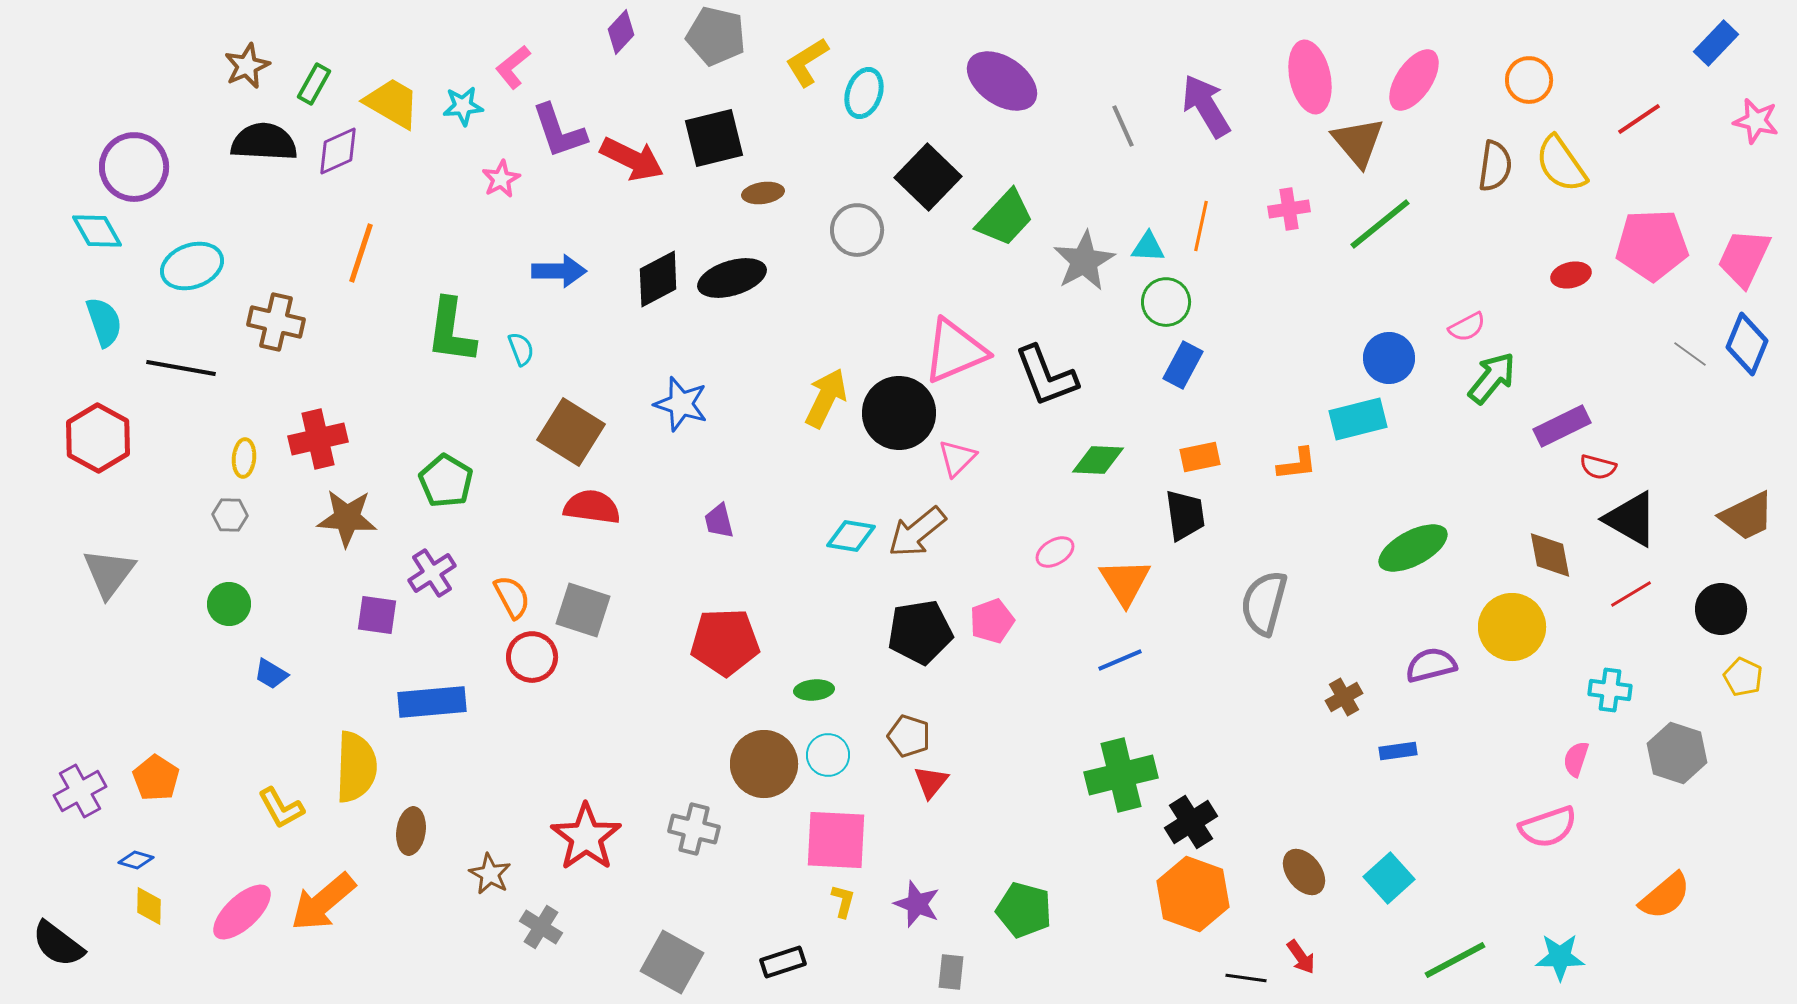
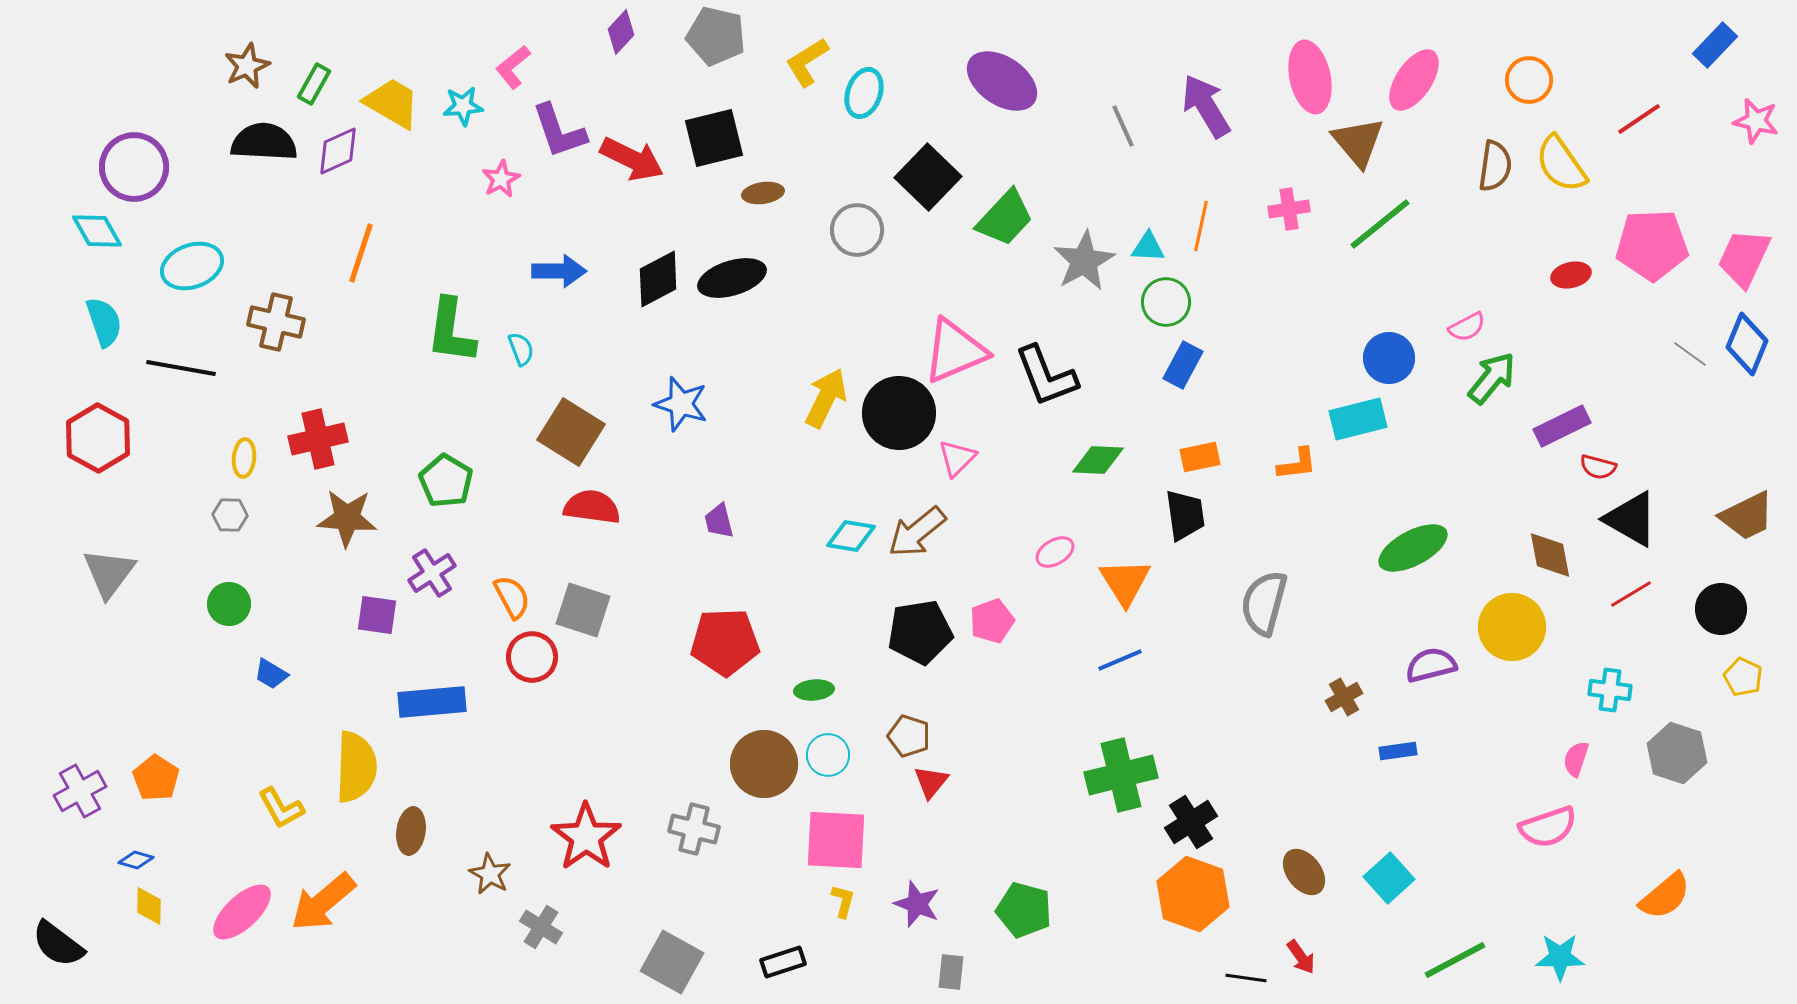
blue rectangle at (1716, 43): moved 1 px left, 2 px down
